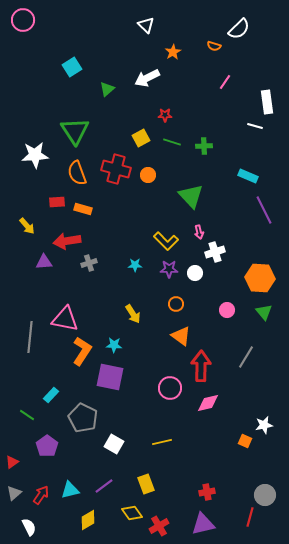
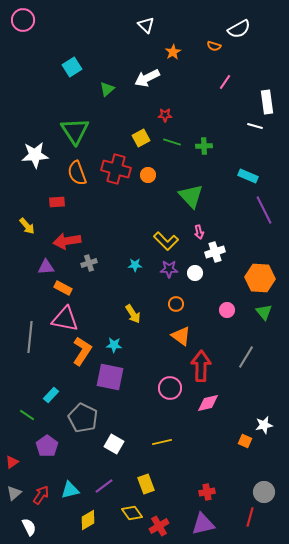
white semicircle at (239, 29): rotated 15 degrees clockwise
orange rectangle at (83, 209): moved 20 px left, 79 px down; rotated 12 degrees clockwise
purple triangle at (44, 262): moved 2 px right, 5 px down
gray circle at (265, 495): moved 1 px left, 3 px up
